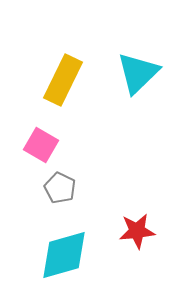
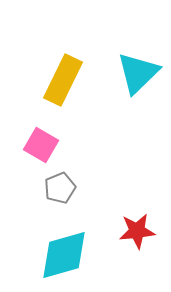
gray pentagon: rotated 24 degrees clockwise
